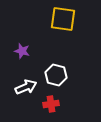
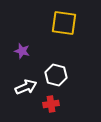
yellow square: moved 1 px right, 4 px down
